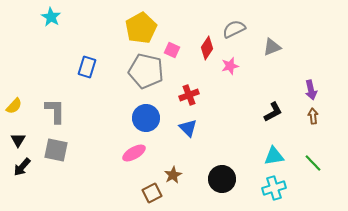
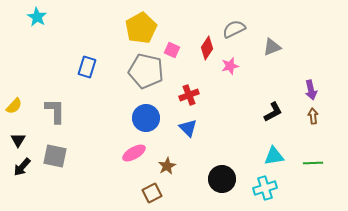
cyan star: moved 14 px left
gray square: moved 1 px left, 6 px down
green line: rotated 48 degrees counterclockwise
brown star: moved 6 px left, 9 px up
cyan cross: moved 9 px left
